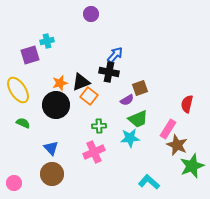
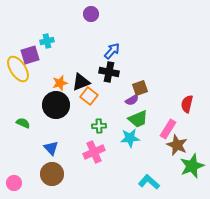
blue arrow: moved 3 px left, 4 px up
yellow ellipse: moved 21 px up
purple semicircle: moved 5 px right
